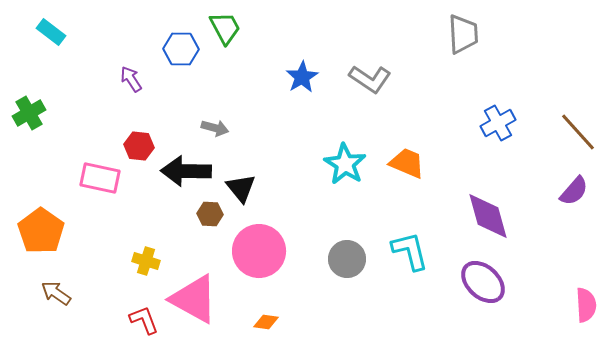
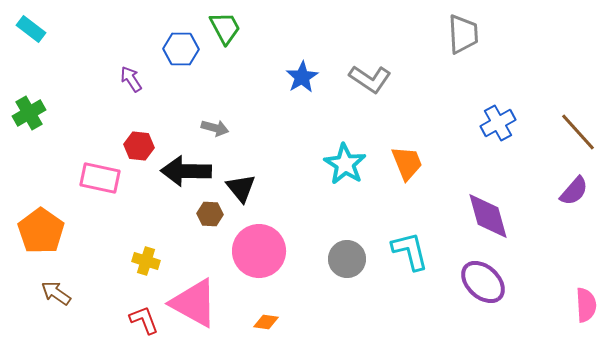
cyan rectangle: moved 20 px left, 3 px up
orange trapezoid: rotated 45 degrees clockwise
pink triangle: moved 4 px down
